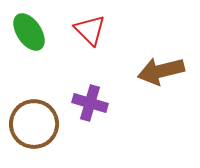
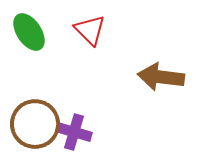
brown arrow: moved 6 px down; rotated 21 degrees clockwise
purple cross: moved 16 px left, 29 px down
brown circle: moved 1 px right
